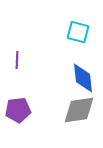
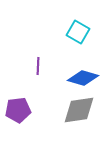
cyan square: rotated 15 degrees clockwise
purple line: moved 21 px right, 6 px down
blue diamond: rotated 68 degrees counterclockwise
